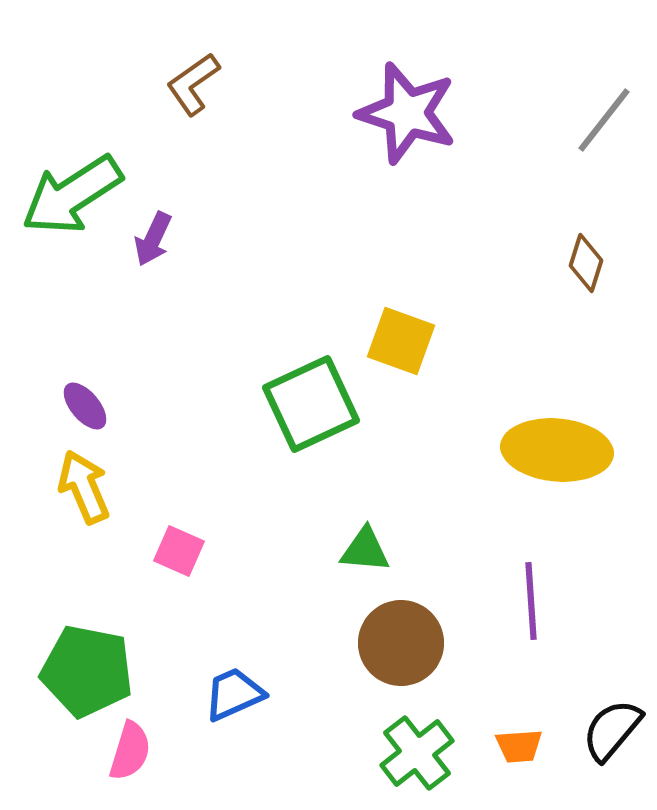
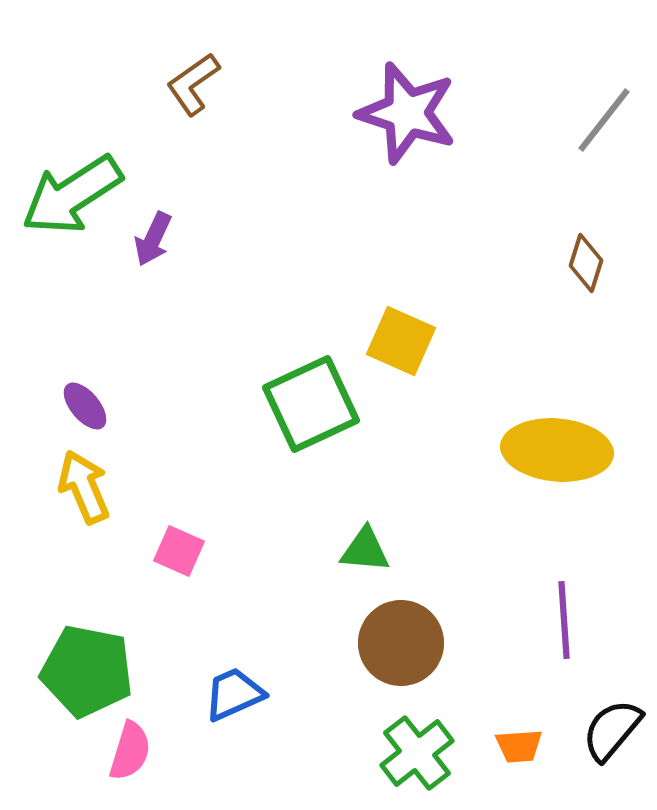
yellow square: rotated 4 degrees clockwise
purple line: moved 33 px right, 19 px down
